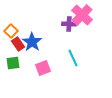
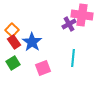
pink cross: rotated 35 degrees counterclockwise
purple cross: rotated 32 degrees counterclockwise
orange square: moved 1 px right, 1 px up
red rectangle: moved 4 px left, 2 px up
cyan line: rotated 30 degrees clockwise
green square: rotated 24 degrees counterclockwise
